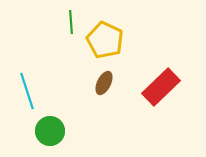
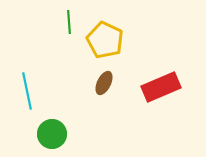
green line: moved 2 px left
red rectangle: rotated 21 degrees clockwise
cyan line: rotated 6 degrees clockwise
green circle: moved 2 px right, 3 px down
